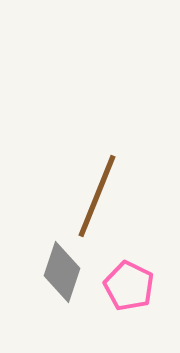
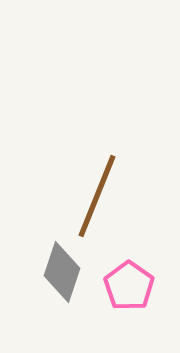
pink pentagon: rotated 9 degrees clockwise
